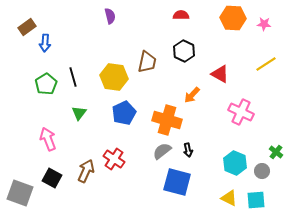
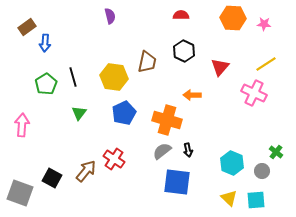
red triangle: moved 7 px up; rotated 42 degrees clockwise
orange arrow: rotated 48 degrees clockwise
pink cross: moved 13 px right, 19 px up
pink arrow: moved 26 px left, 14 px up; rotated 25 degrees clockwise
cyan hexagon: moved 3 px left
brown arrow: rotated 15 degrees clockwise
blue square: rotated 8 degrees counterclockwise
yellow triangle: rotated 18 degrees clockwise
